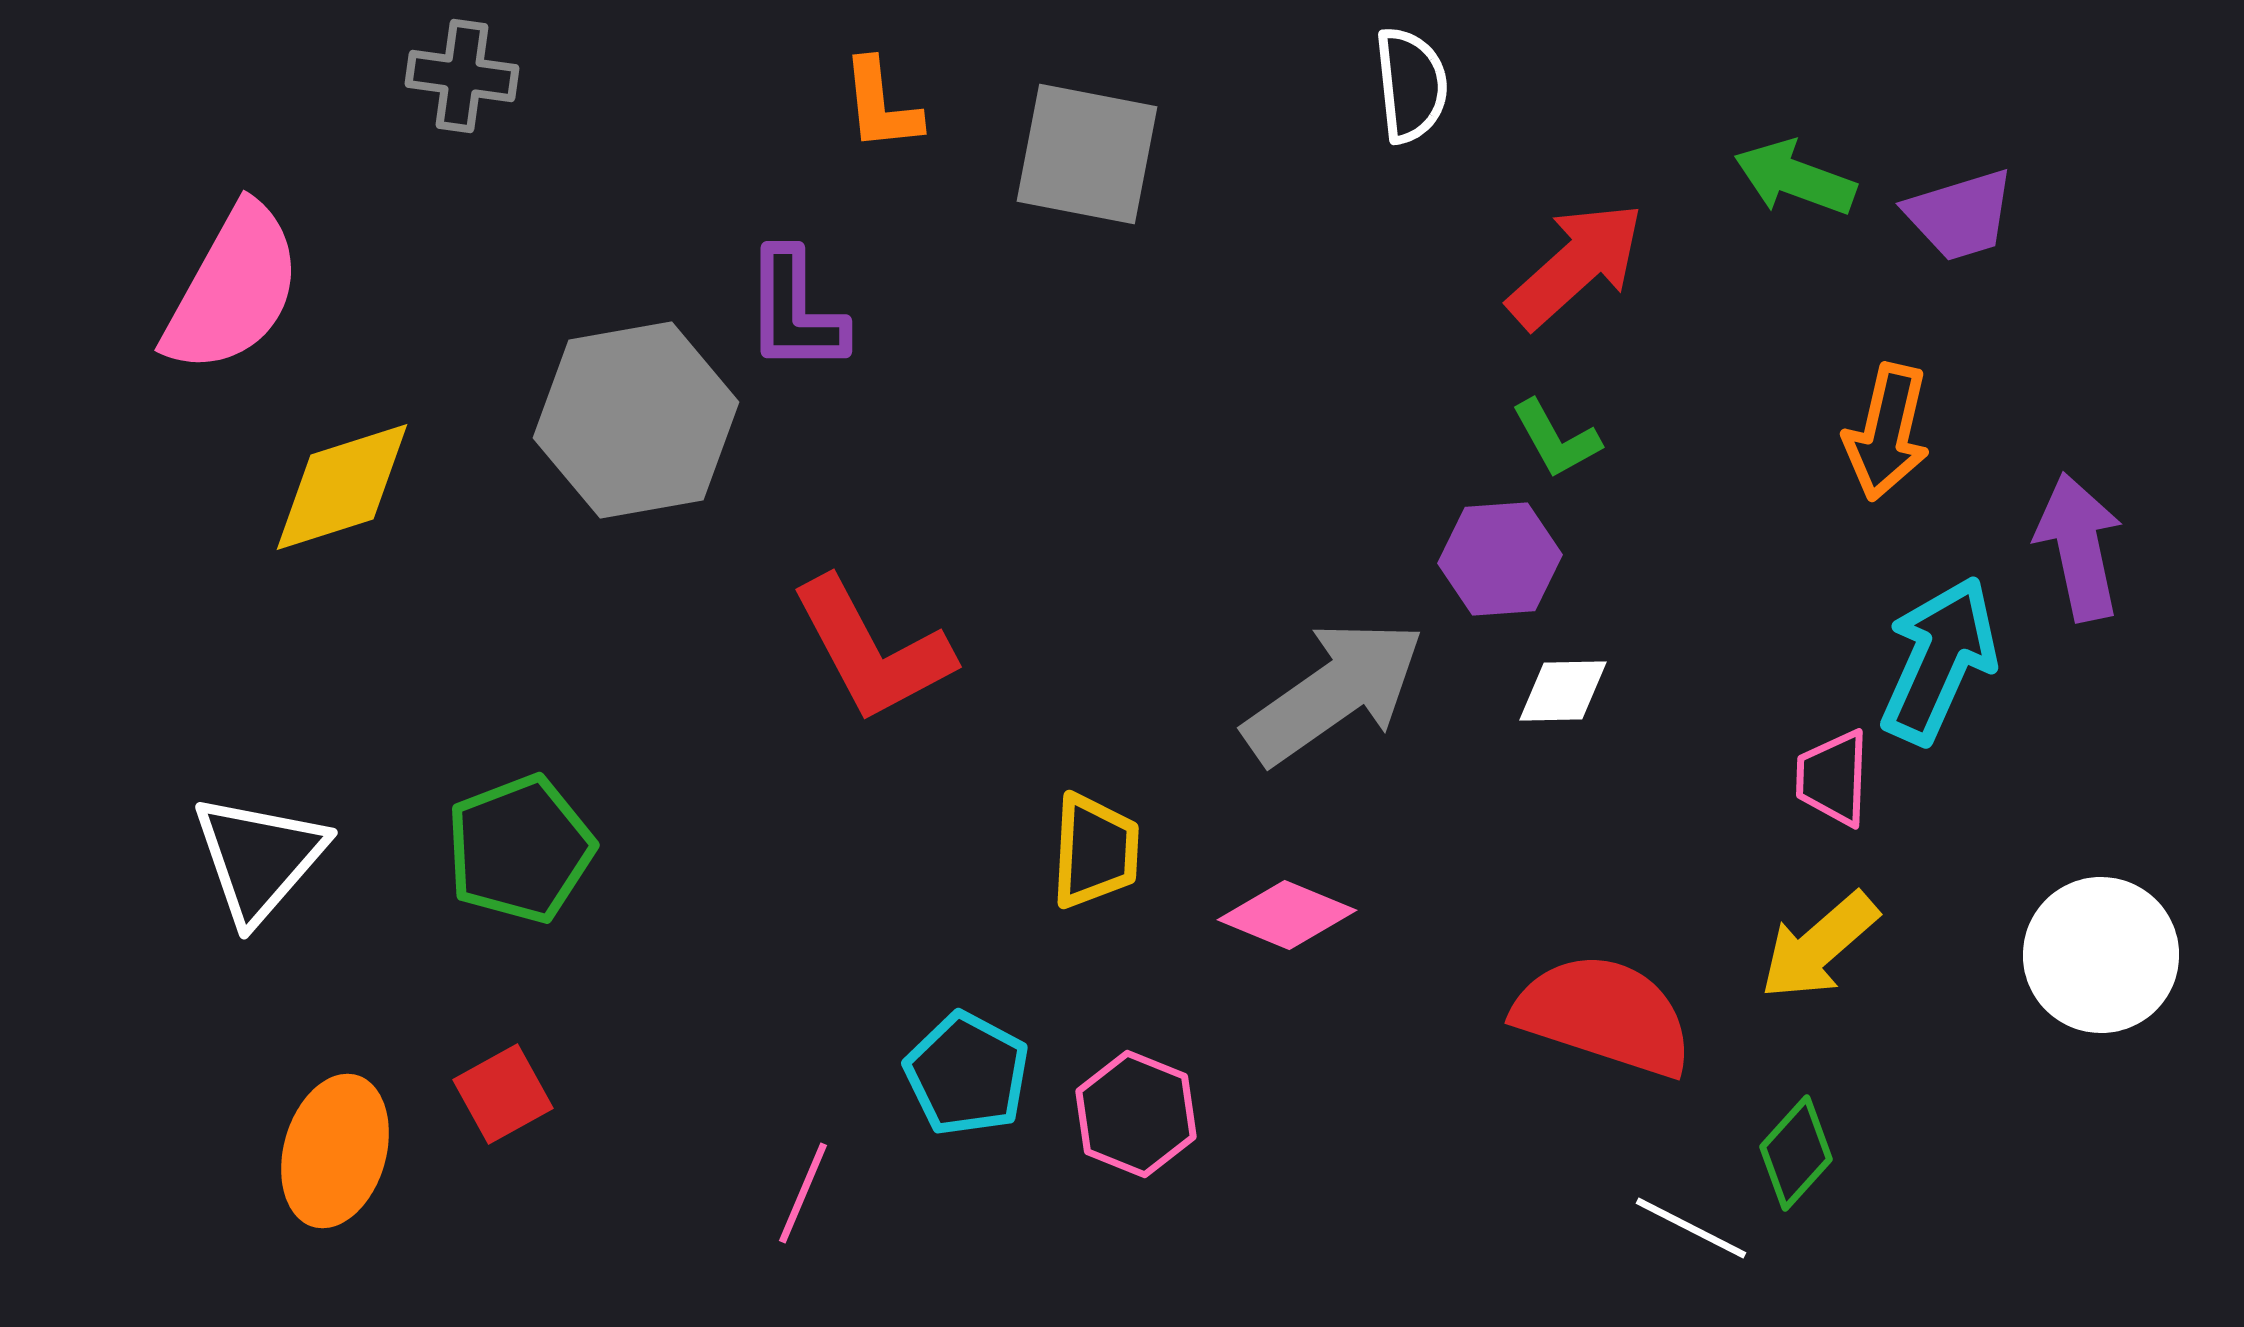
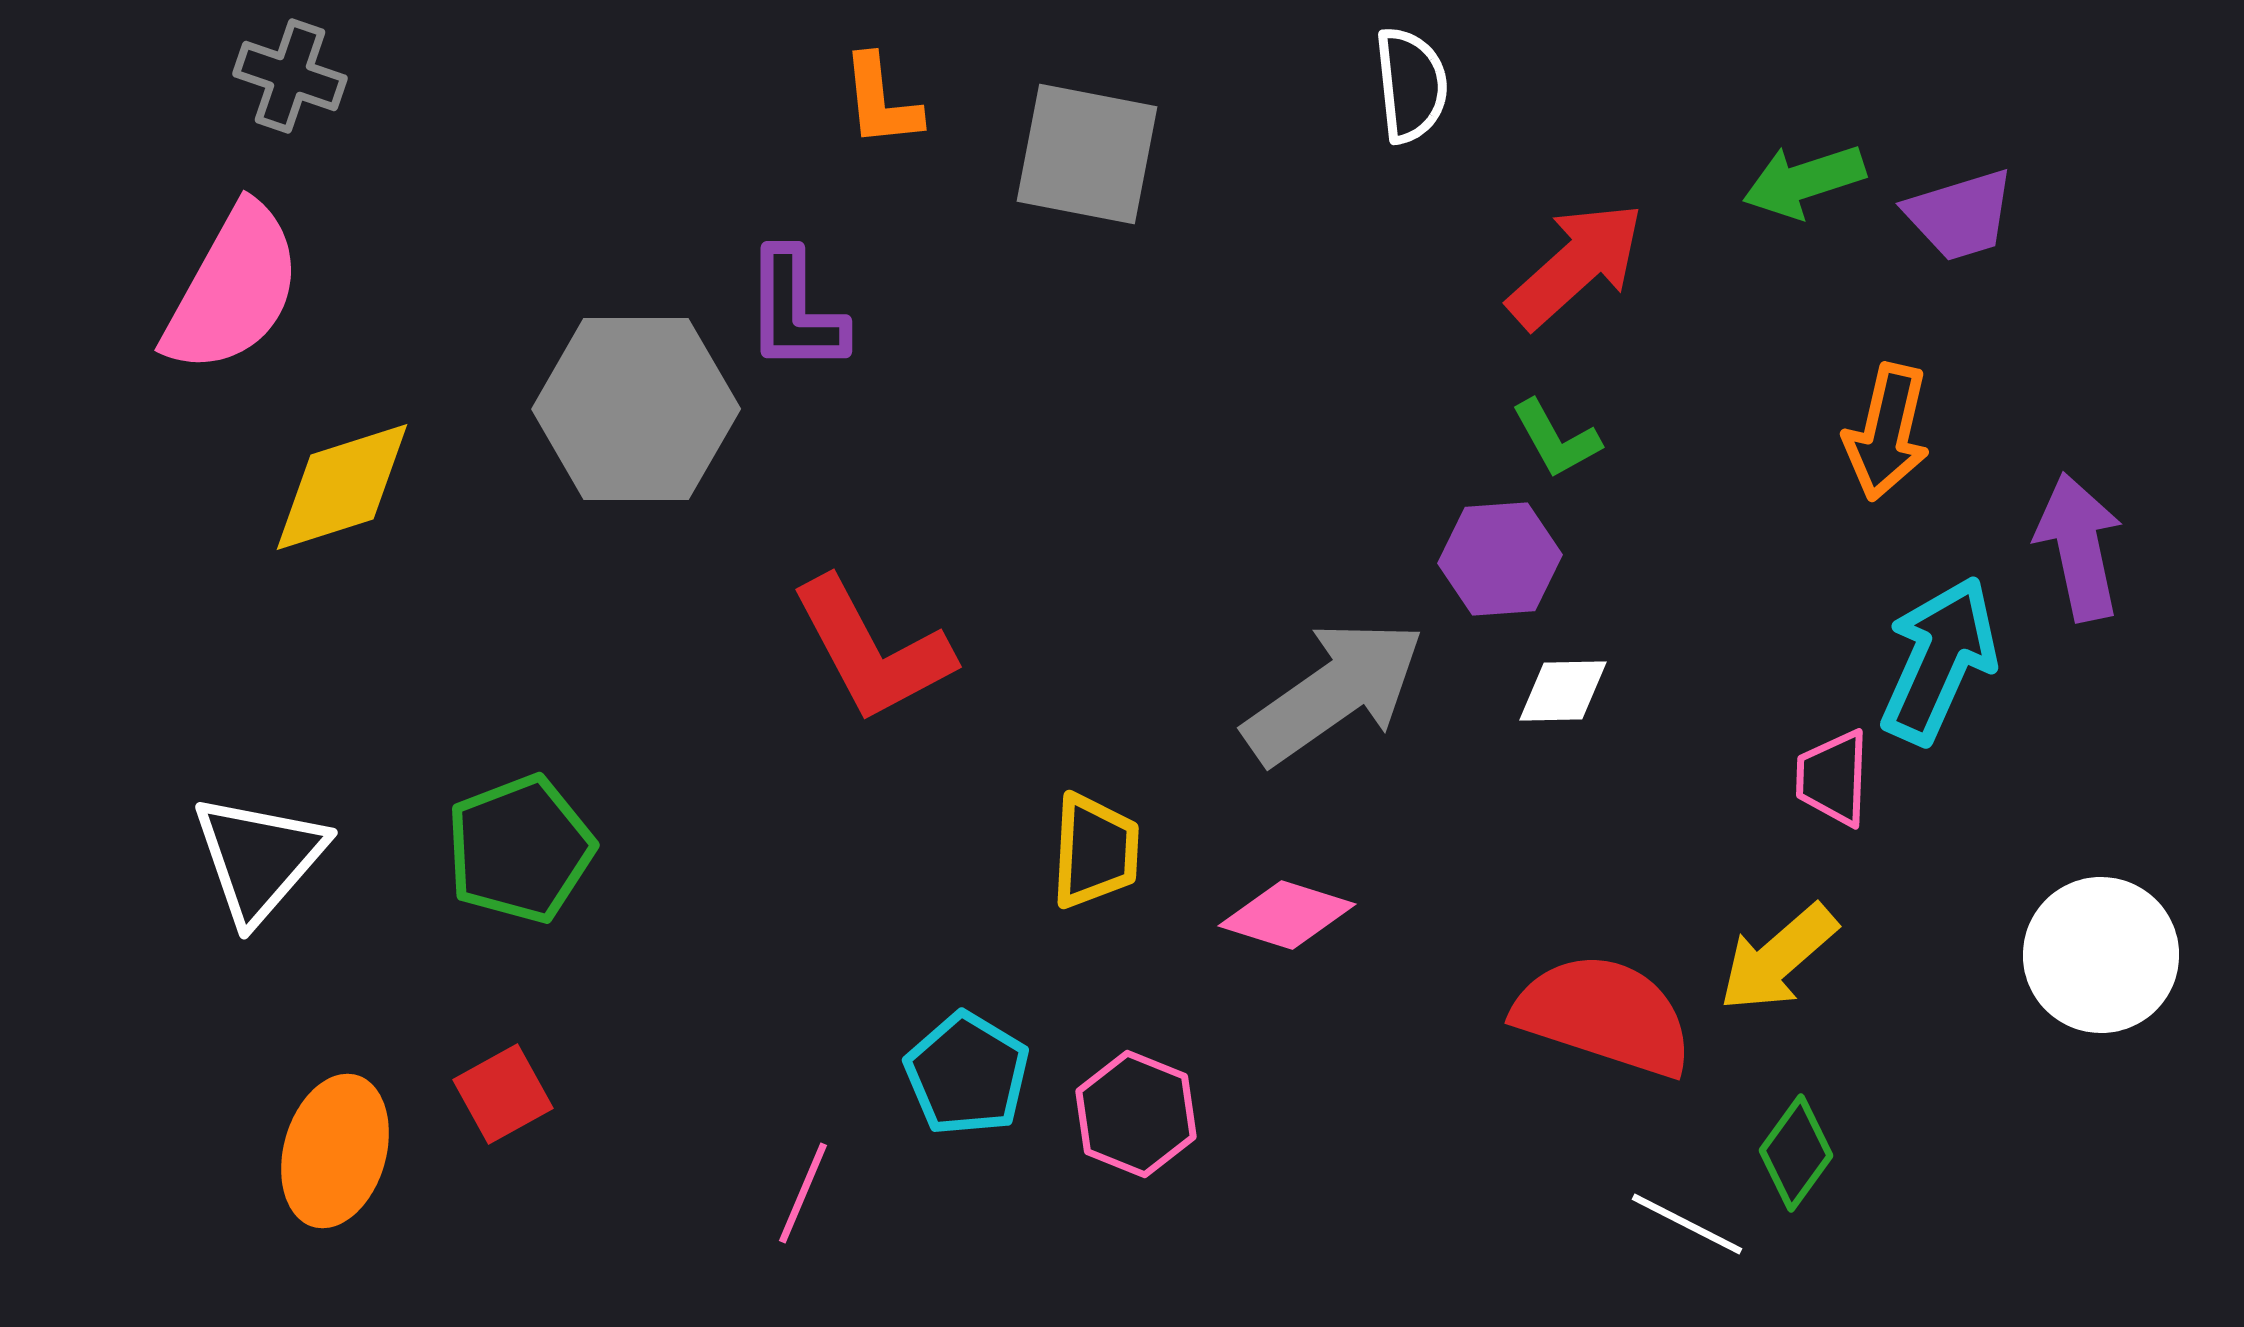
gray cross: moved 172 px left; rotated 11 degrees clockwise
orange L-shape: moved 4 px up
green arrow: moved 9 px right, 3 px down; rotated 38 degrees counterclockwise
gray hexagon: moved 11 px up; rotated 10 degrees clockwise
pink diamond: rotated 5 degrees counterclockwise
yellow arrow: moved 41 px left, 12 px down
cyan pentagon: rotated 3 degrees clockwise
green diamond: rotated 6 degrees counterclockwise
white line: moved 4 px left, 4 px up
